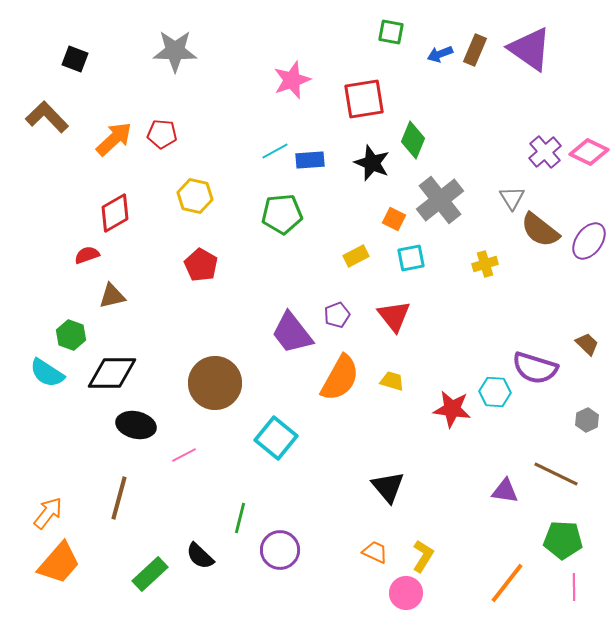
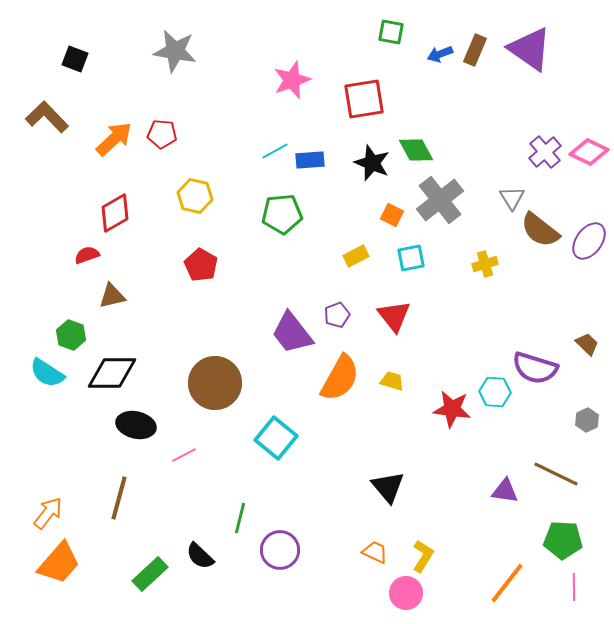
gray star at (175, 51): rotated 9 degrees clockwise
green diamond at (413, 140): moved 3 px right, 10 px down; rotated 51 degrees counterclockwise
orange square at (394, 219): moved 2 px left, 4 px up
